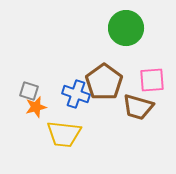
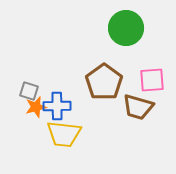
blue cross: moved 19 px left, 12 px down; rotated 20 degrees counterclockwise
